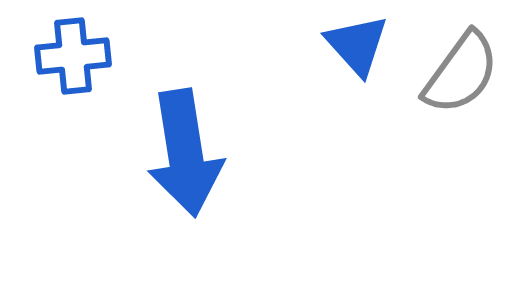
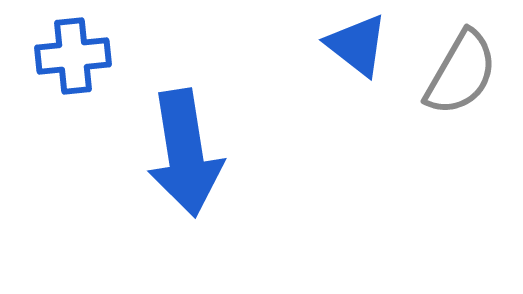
blue triangle: rotated 10 degrees counterclockwise
gray semicircle: rotated 6 degrees counterclockwise
